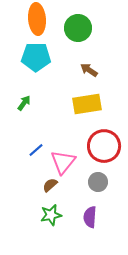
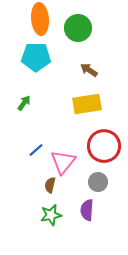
orange ellipse: moved 3 px right
brown semicircle: rotated 35 degrees counterclockwise
purple semicircle: moved 3 px left, 7 px up
